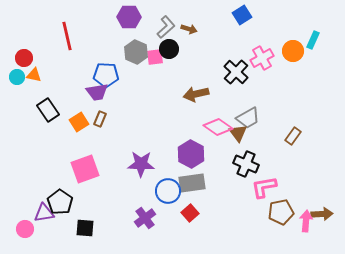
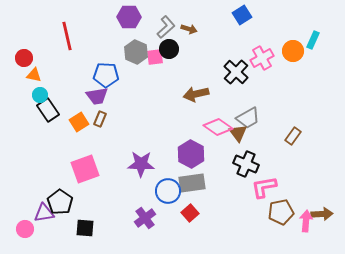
cyan circle at (17, 77): moved 23 px right, 18 px down
purple trapezoid at (97, 92): moved 4 px down
